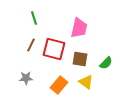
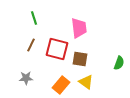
pink trapezoid: rotated 20 degrees counterclockwise
red square: moved 3 px right
green semicircle: moved 13 px right; rotated 24 degrees counterclockwise
orange rectangle: moved 2 px right
